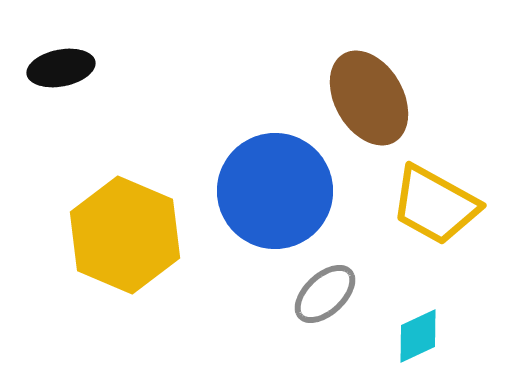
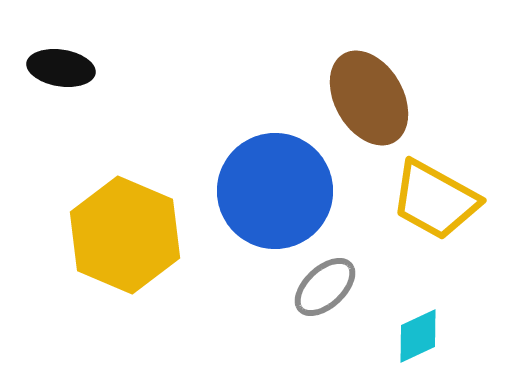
black ellipse: rotated 20 degrees clockwise
yellow trapezoid: moved 5 px up
gray ellipse: moved 7 px up
